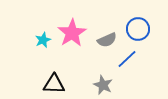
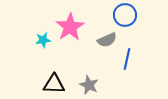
blue circle: moved 13 px left, 14 px up
pink star: moved 2 px left, 6 px up
cyan star: rotated 14 degrees clockwise
blue line: rotated 35 degrees counterclockwise
gray star: moved 14 px left
